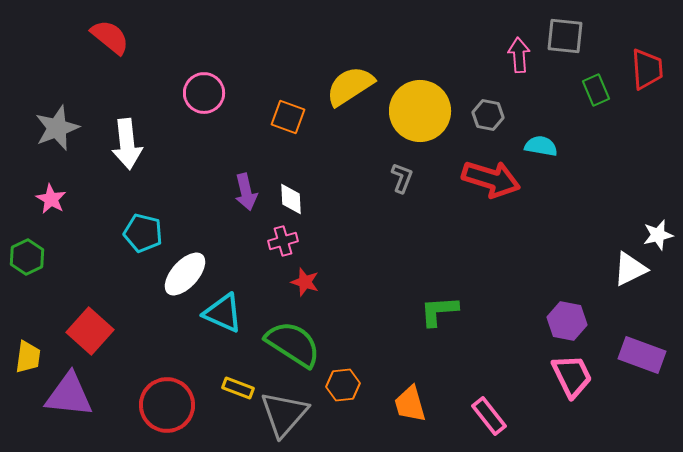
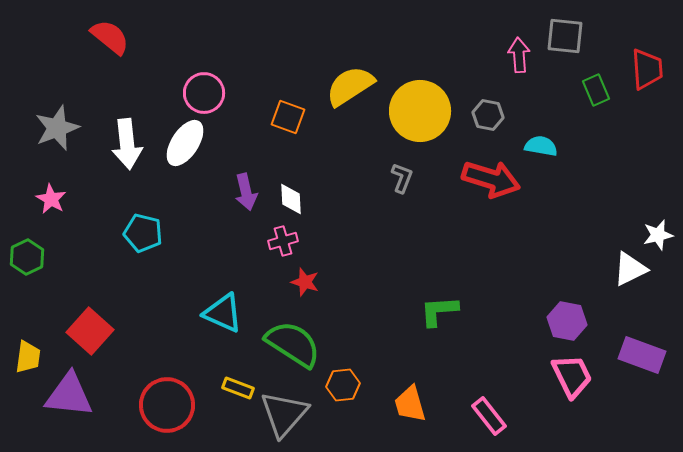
white ellipse: moved 131 px up; rotated 9 degrees counterclockwise
